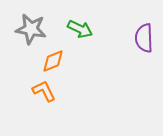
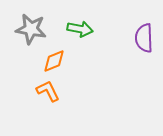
green arrow: rotated 15 degrees counterclockwise
orange diamond: moved 1 px right
orange L-shape: moved 4 px right
